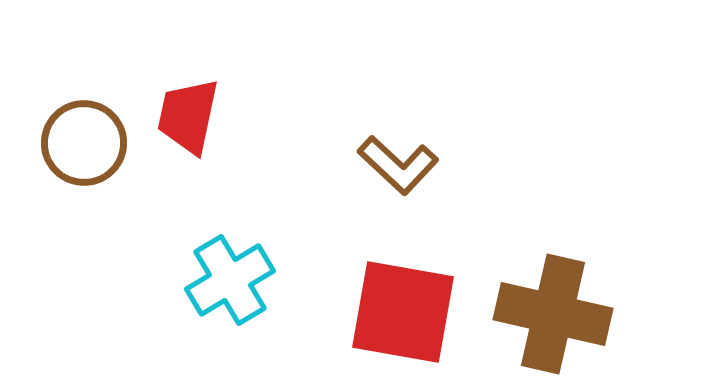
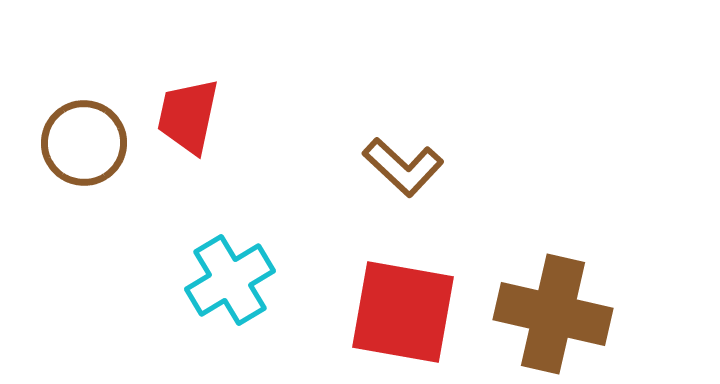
brown L-shape: moved 5 px right, 2 px down
